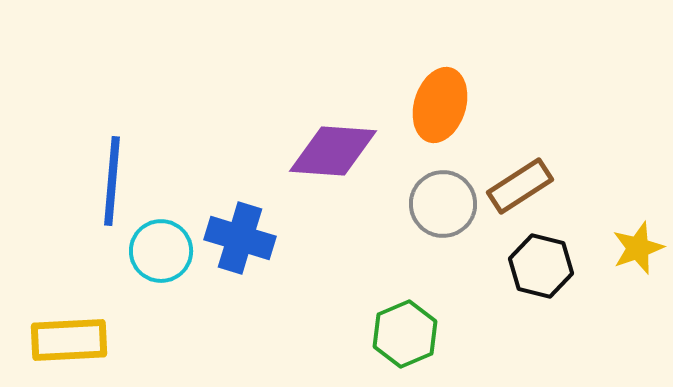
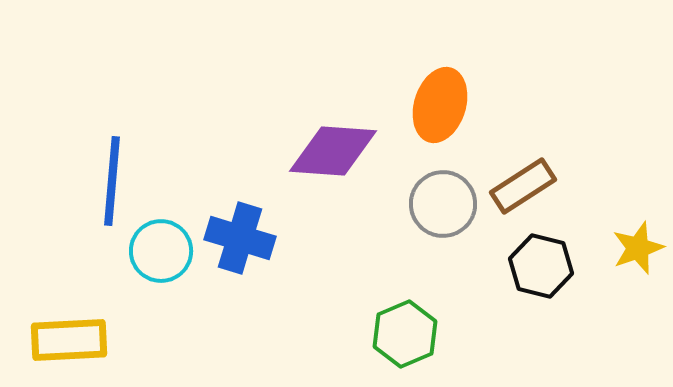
brown rectangle: moved 3 px right
